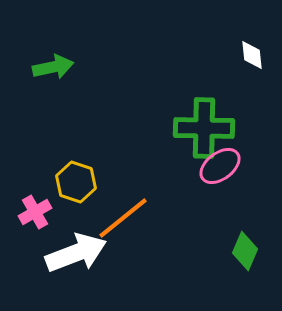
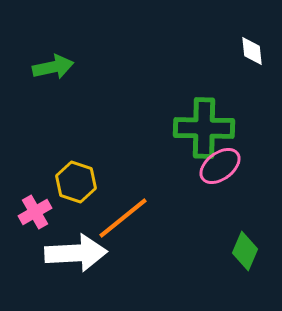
white diamond: moved 4 px up
white arrow: rotated 18 degrees clockwise
